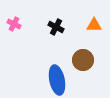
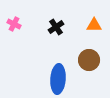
black cross: rotated 28 degrees clockwise
brown circle: moved 6 px right
blue ellipse: moved 1 px right, 1 px up; rotated 16 degrees clockwise
